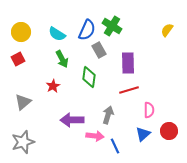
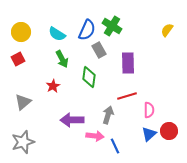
red line: moved 2 px left, 6 px down
blue triangle: moved 6 px right
